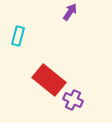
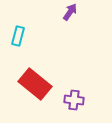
red rectangle: moved 14 px left, 4 px down
purple cross: moved 1 px right; rotated 18 degrees counterclockwise
